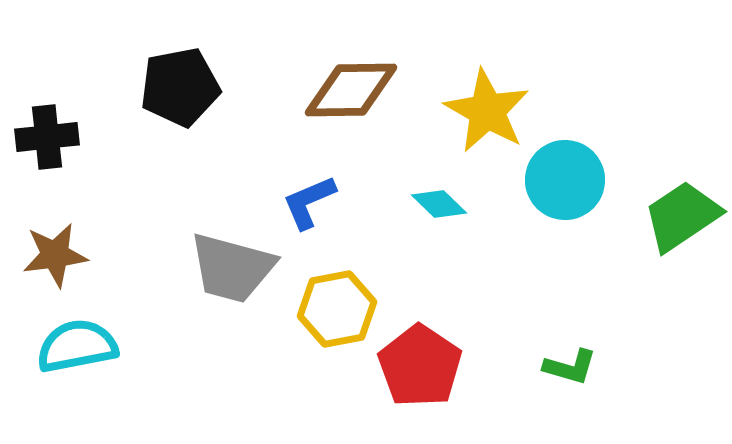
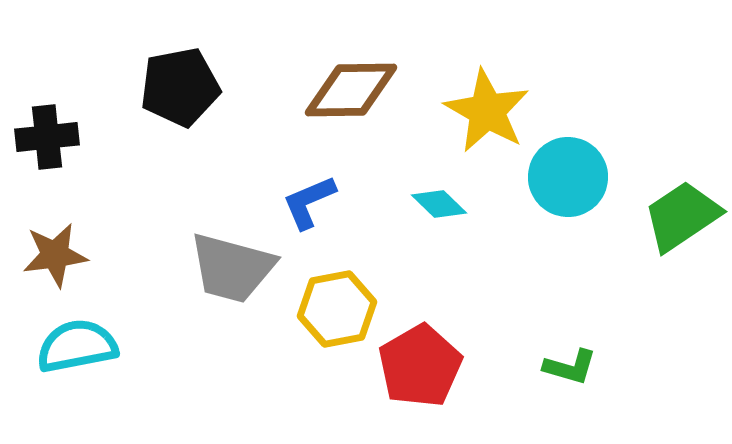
cyan circle: moved 3 px right, 3 px up
red pentagon: rotated 8 degrees clockwise
